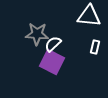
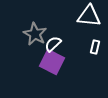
gray star: moved 2 px left; rotated 25 degrees clockwise
